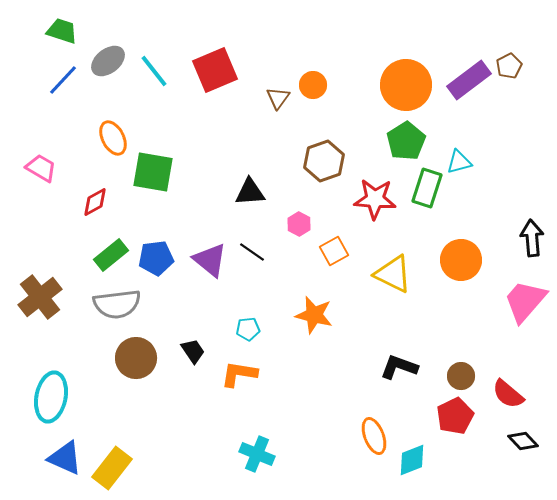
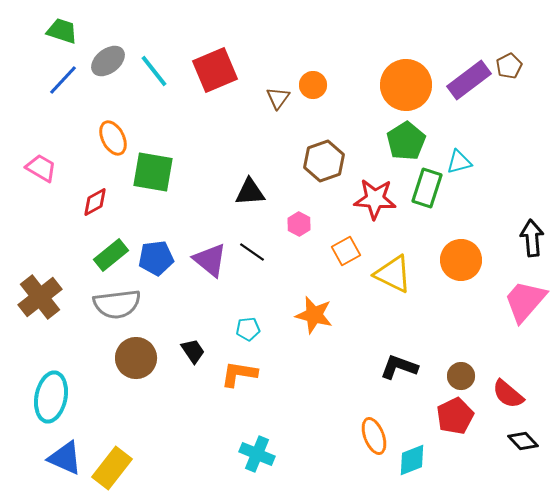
orange square at (334, 251): moved 12 px right
